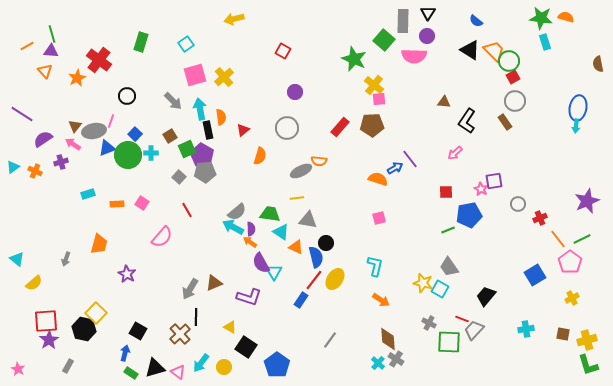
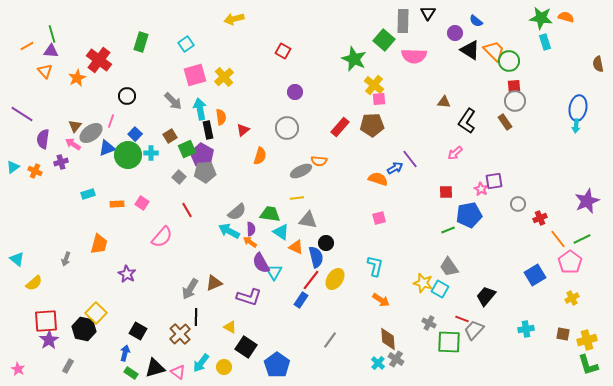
purple circle at (427, 36): moved 28 px right, 3 px up
red square at (513, 77): moved 1 px right, 9 px down; rotated 24 degrees clockwise
gray ellipse at (94, 131): moved 3 px left, 2 px down; rotated 25 degrees counterclockwise
purple semicircle at (43, 139): rotated 48 degrees counterclockwise
cyan arrow at (233, 227): moved 4 px left, 4 px down
red line at (314, 280): moved 3 px left
